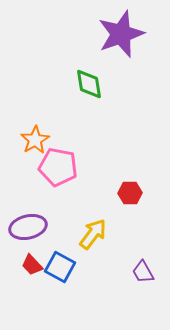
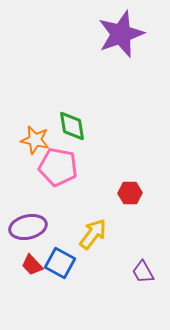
green diamond: moved 17 px left, 42 px down
orange star: rotated 28 degrees counterclockwise
blue square: moved 4 px up
